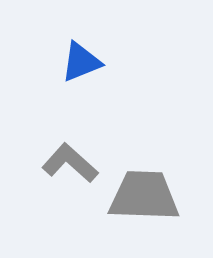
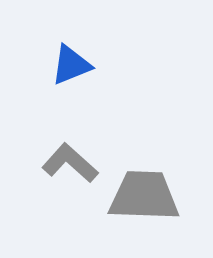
blue triangle: moved 10 px left, 3 px down
